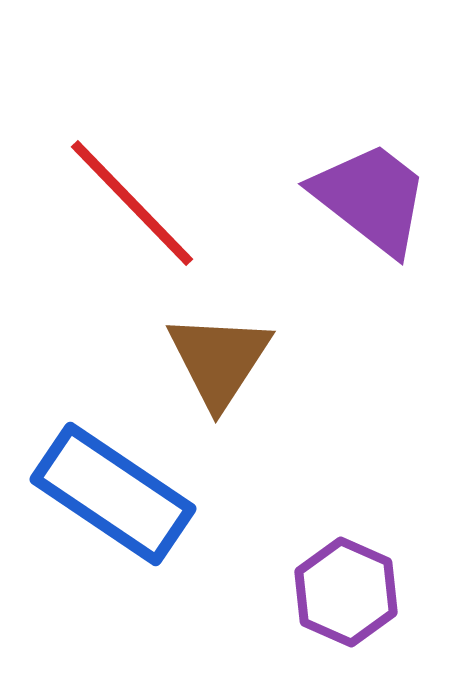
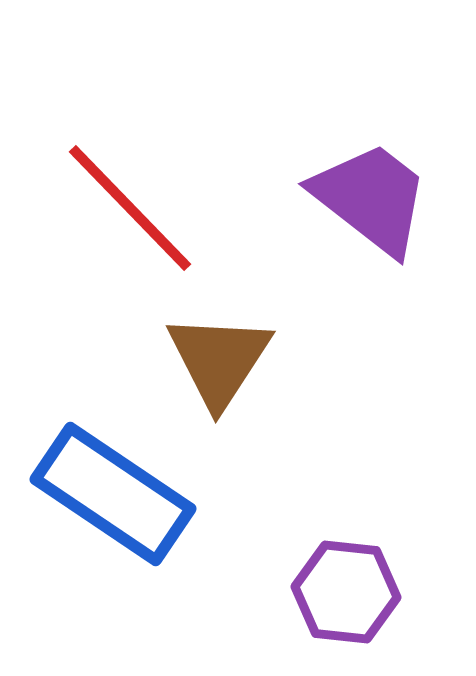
red line: moved 2 px left, 5 px down
purple hexagon: rotated 18 degrees counterclockwise
